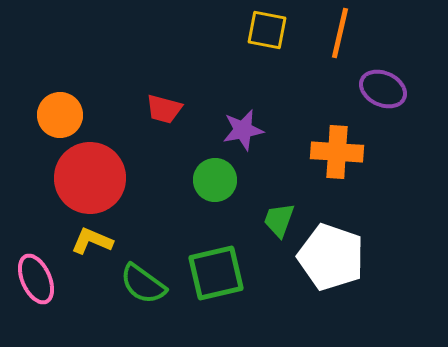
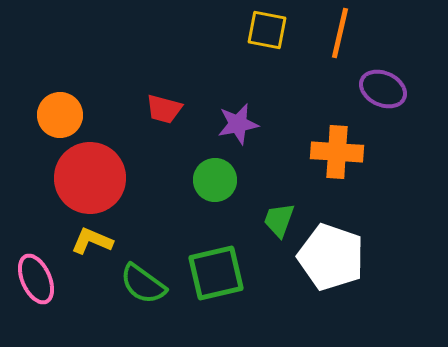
purple star: moved 5 px left, 6 px up
